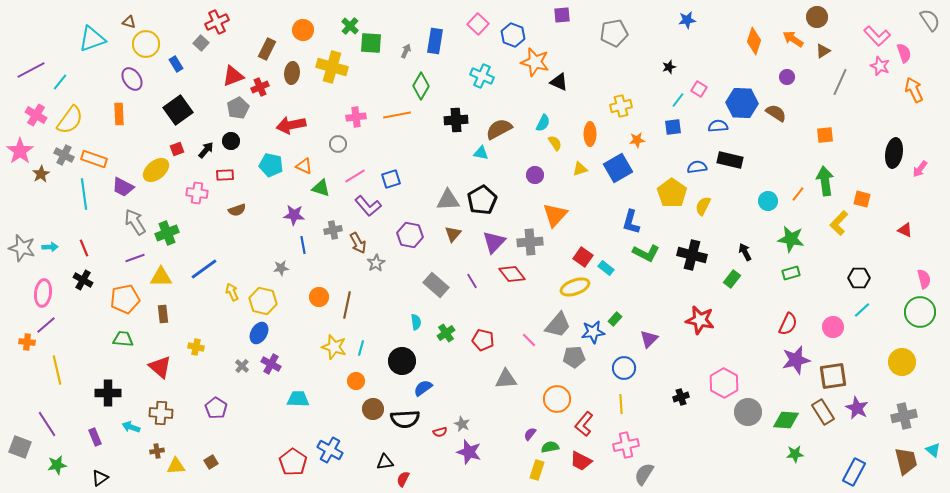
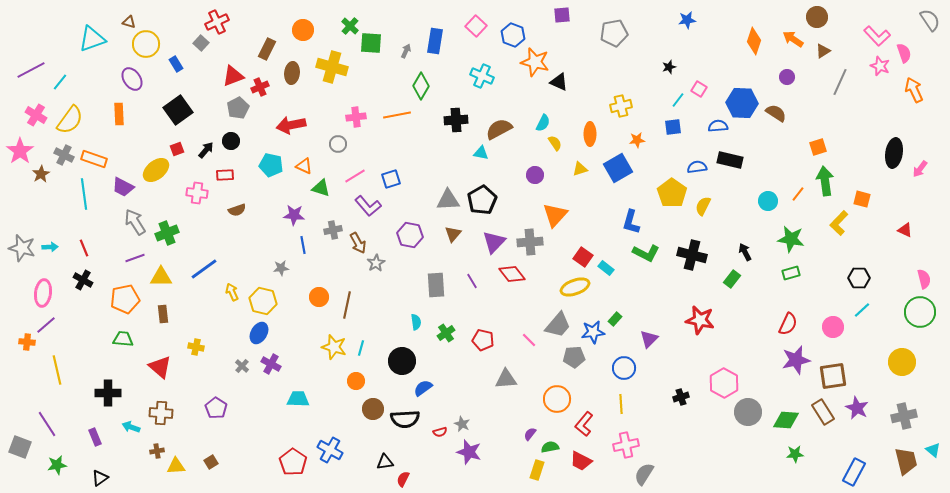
pink square at (478, 24): moved 2 px left, 2 px down
orange square at (825, 135): moved 7 px left, 12 px down; rotated 12 degrees counterclockwise
gray rectangle at (436, 285): rotated 45 degrees clockwise
